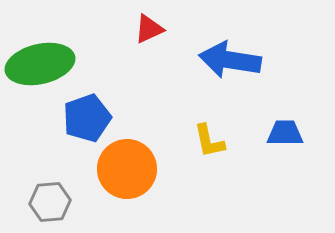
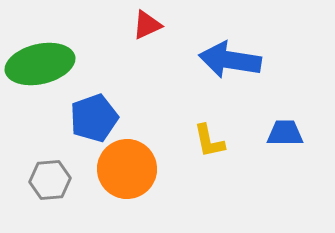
red triangle: moved 2 px left, 4 px up
blue pentagon: moved 7 px right
gray hexagon: moved 22 px up
